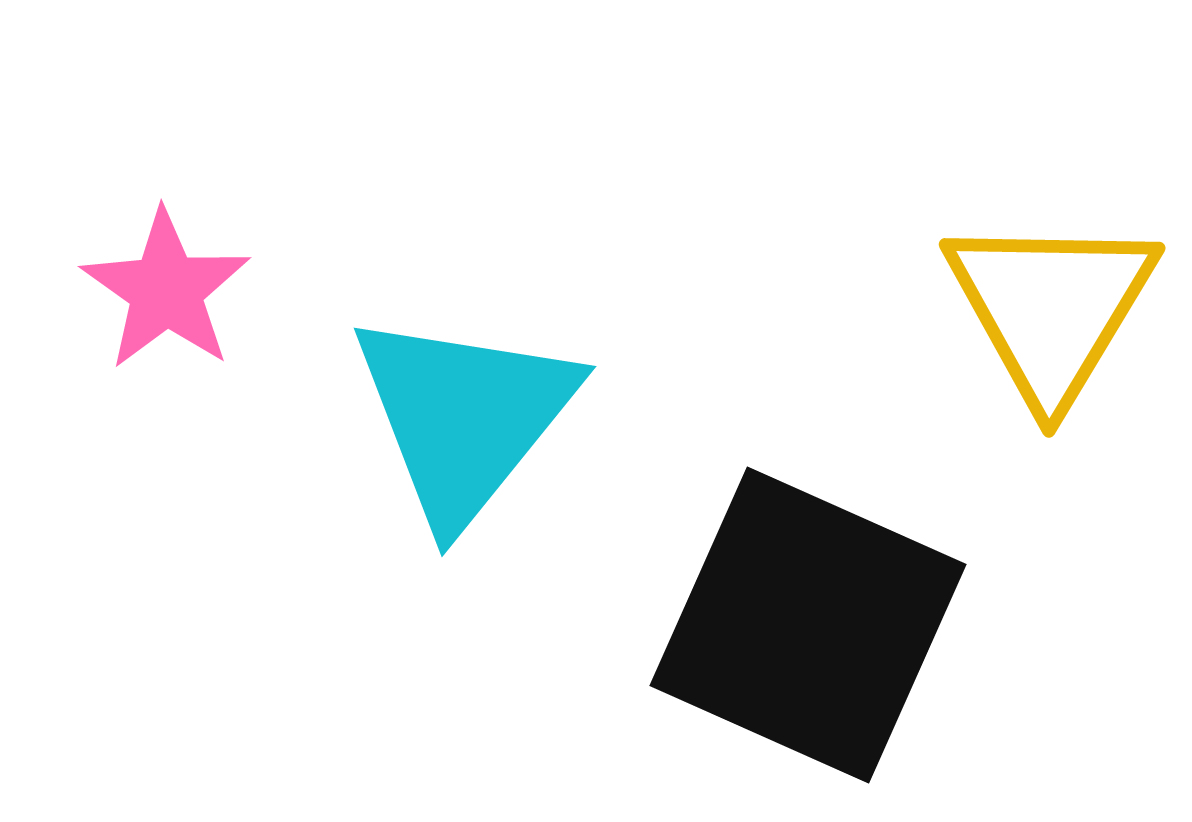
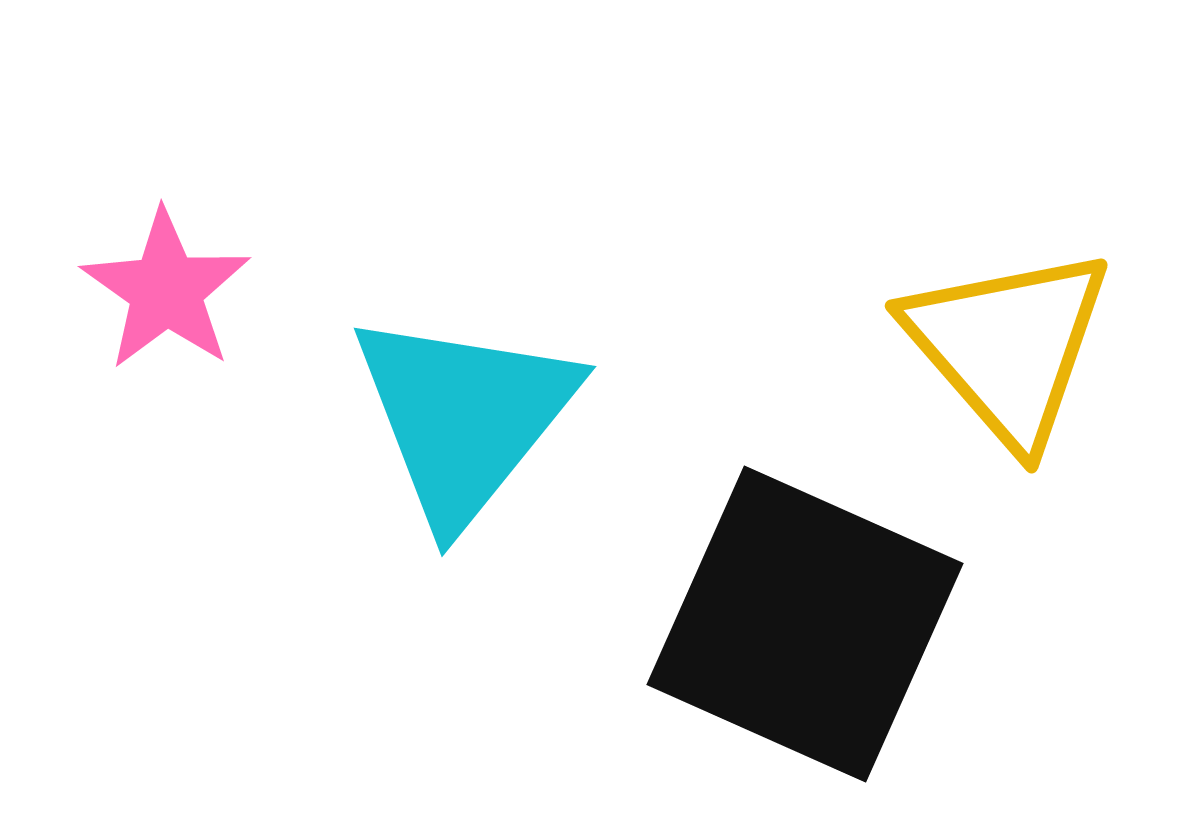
yellow triangle: moved 43 px left, 38 px down; rotated 12 degrees counterclockwise
black square: moved 3 px left, 1 px up
